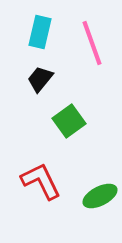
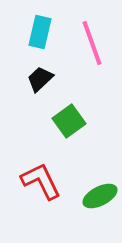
black trapezoid: rotated 8 degrees clockwise
